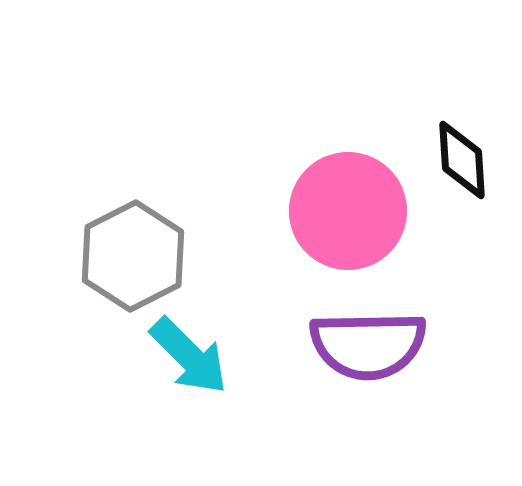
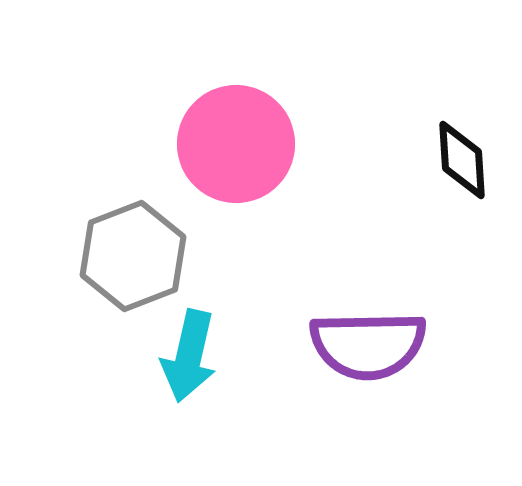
pink circle: moved 112 px left, 67 px up
gray hexagon: rotated 6 degrees clockwise
cyan arrow: rotated 58 degrees clockwise
